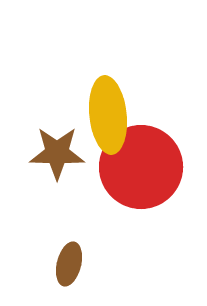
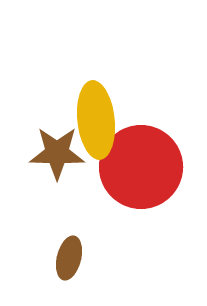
yellow ellipse: moved 12 px left, 5 px down
brown ellipse: moved 6 px up
